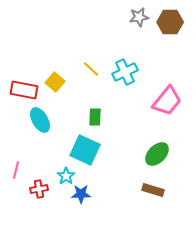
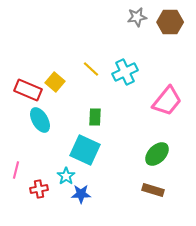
gray star: moved 2 px left
red rectangle: moved 4 px right; rotated 12 degrees clockwise
